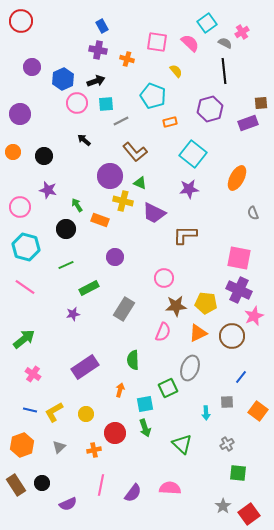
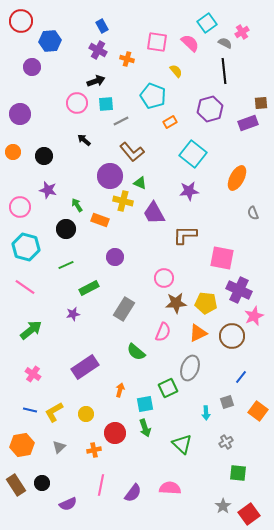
purple cross at (98, 50): rotated 18 degrees clockwise
blue hexagon at (63, 79): moved 13 px left, 38 px up; rotated 20 degrees clockwise
orange rectangle at (170, 122): rotated 16 degrees counterclockwise
brown L-shape at (135, 152): moved 3 px left
purple star at (189, 189): moved 2 px down
purple trapezoid at (154, 213): rotated 35 degrees clockwise
pink square at (239, 258): moved 17 px left
brown star at (176, 306): moved 3 px up
green arrow at (24, 339): moved 7 px right, 9 px up
green semicircle at (133, 360): moved 3 px right, 8 px up; rotated 48 degrees counterclockwise
gray square at (227, 402): rotated 16 degrees counterclockwise
gray cross at (227, 444): moved 1 px left, 2 px up
orange hexagon at (22, 445): rotated 10 degrees clockwise
